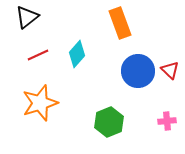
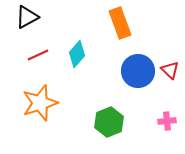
black triangle: rotated 10 degrees clockwise
